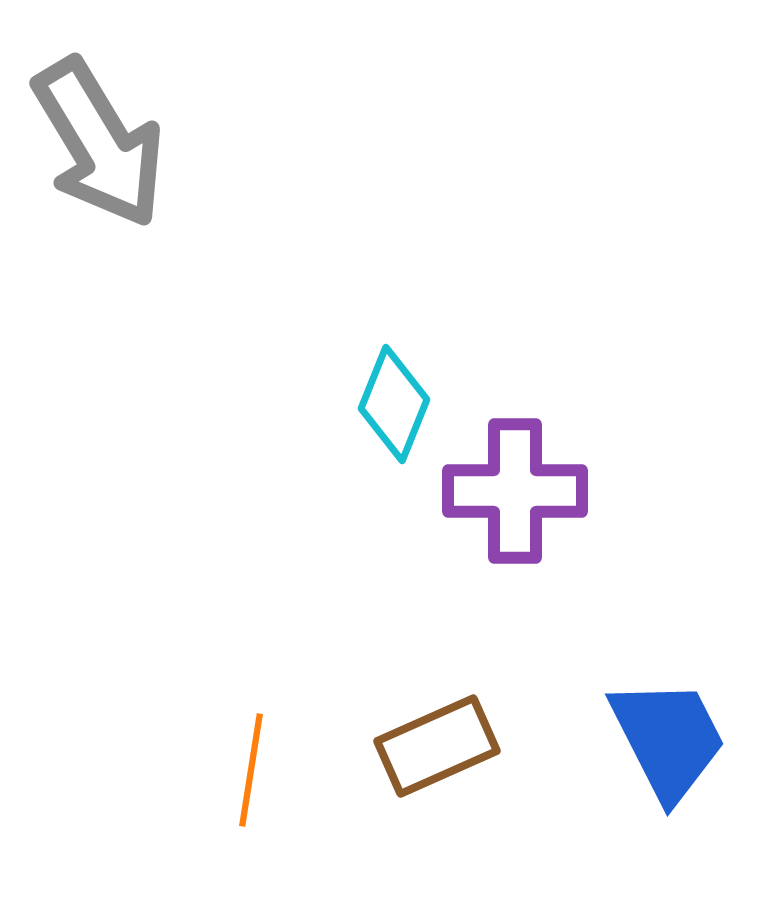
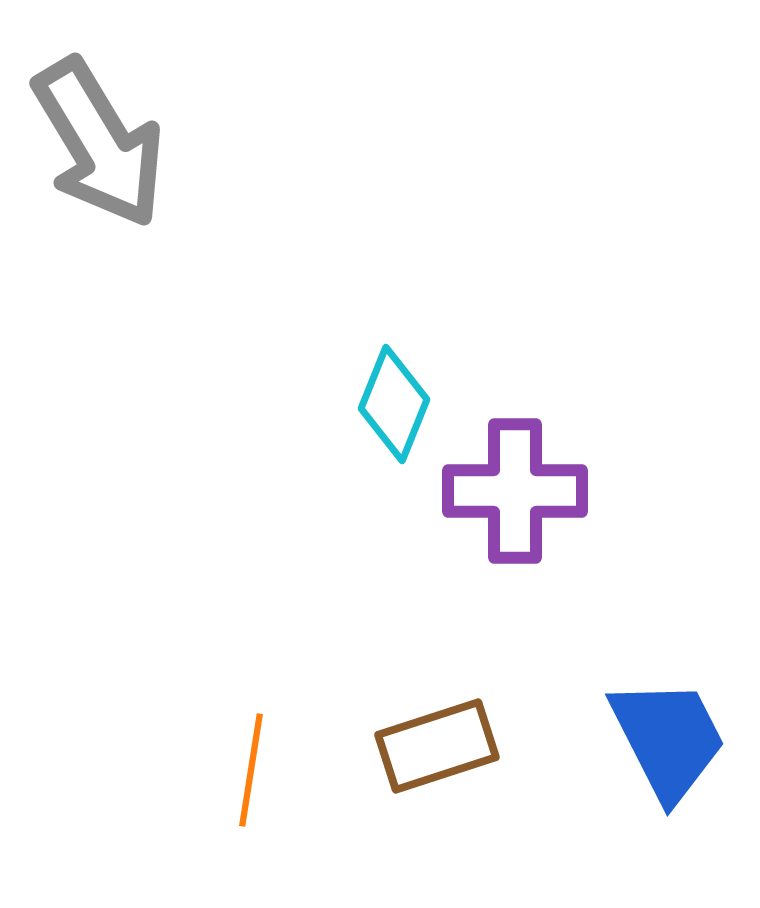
brown rectangle: rotated 6 degrees clockwise
